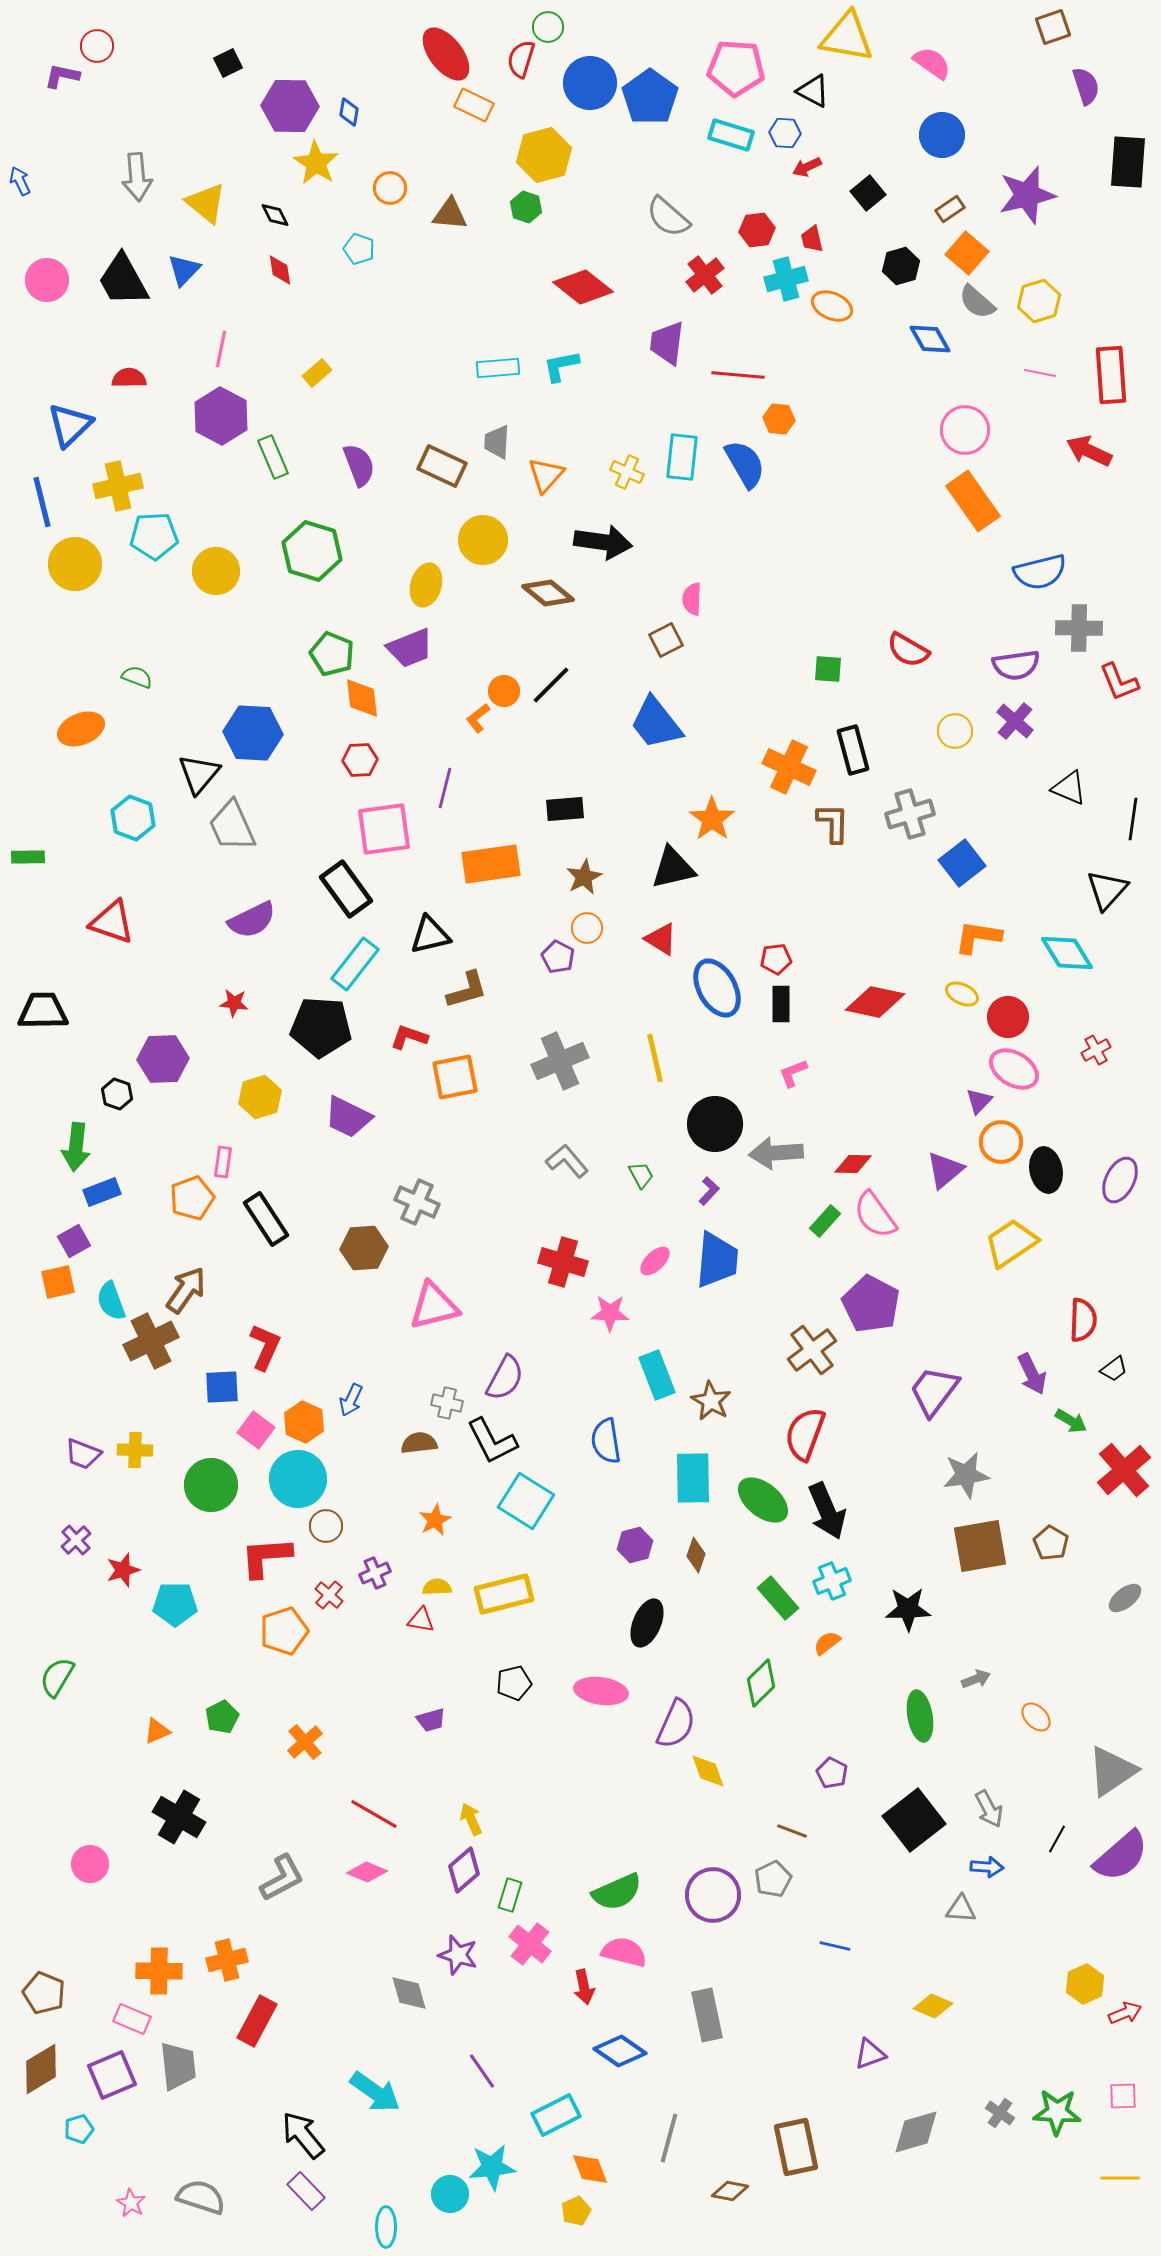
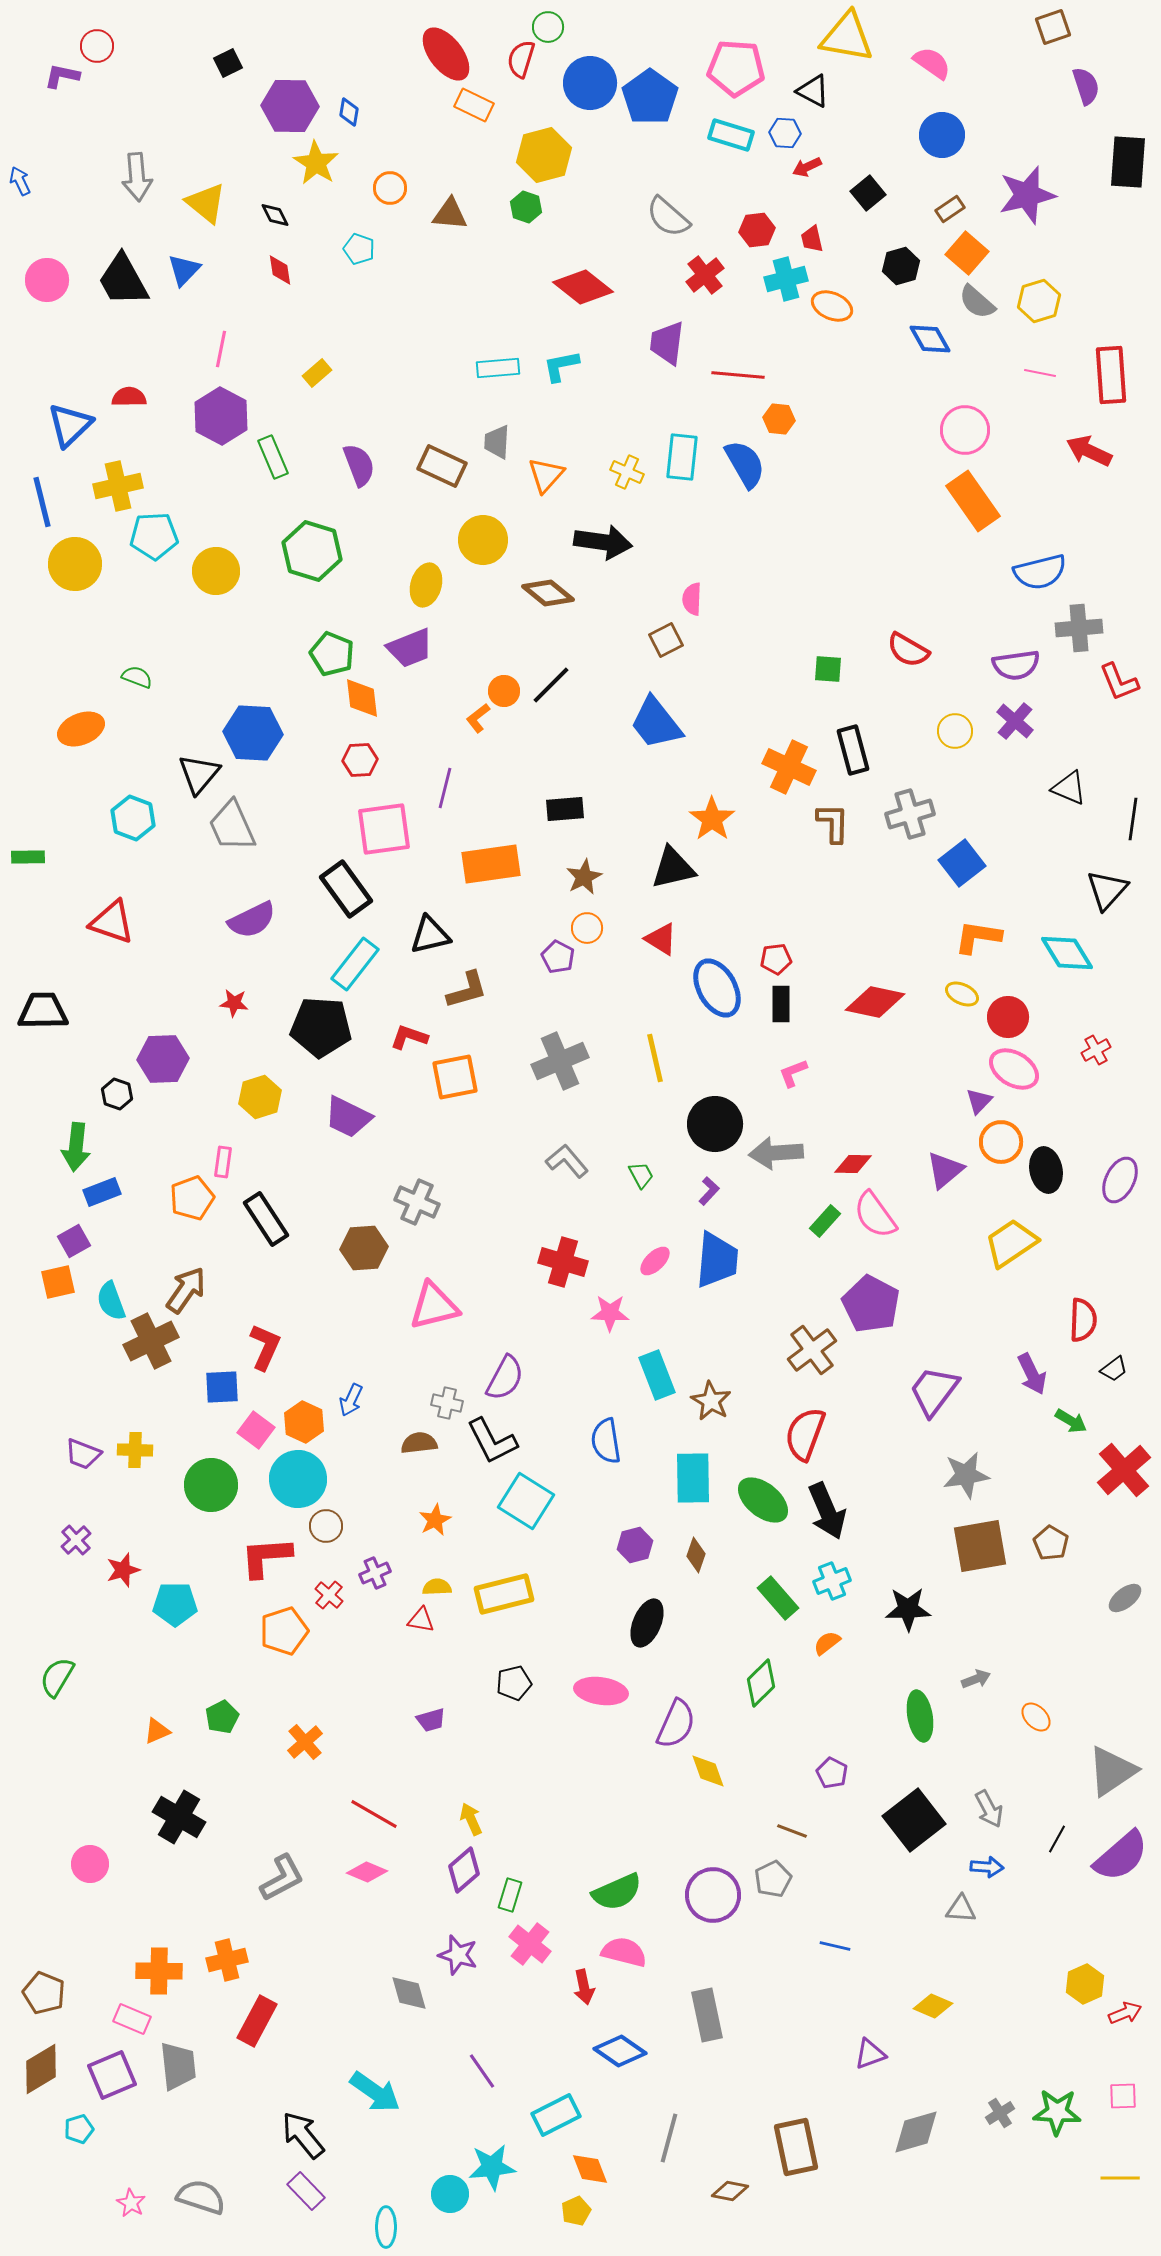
red semicircle at (129, 378): moved 19 px down
gray cross at (1079, 628): rotated 6 degrees counterclockwise
gray cross at (1000, 2113): rotated 24 degrees clockwise
